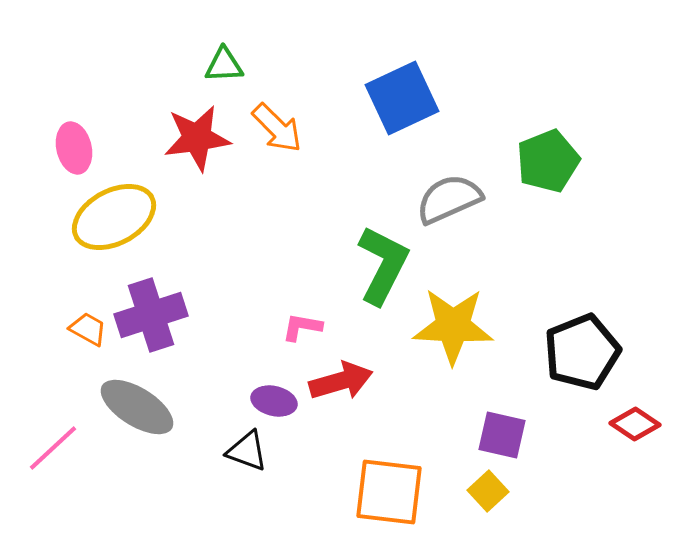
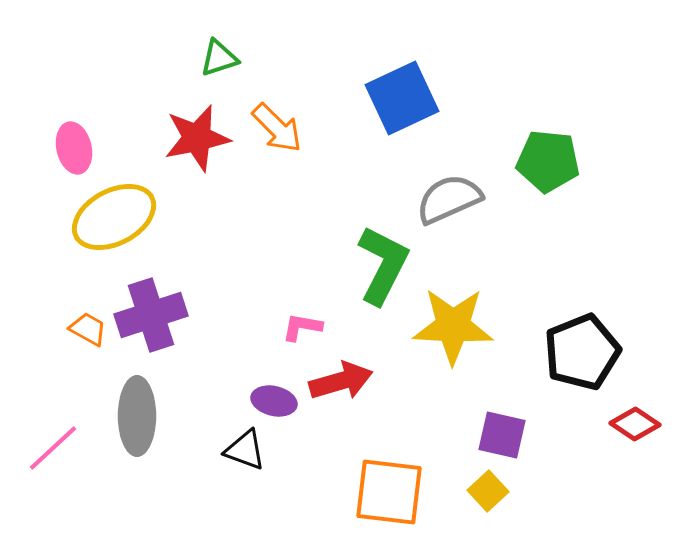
green triangle: moved 5 px left, 7 px up; rotated 15 degrees counterclockwise
red star: rotated 4 degrees counterclockwise
green pentagon: rotated 28 degrees clockwise
gray ellipse: moved 9 px down; rotated 58 degrees clockwise
black triangle: moved 2 px left, 1 px up
